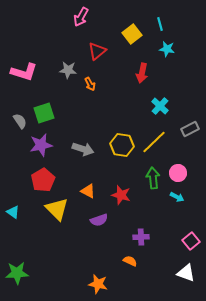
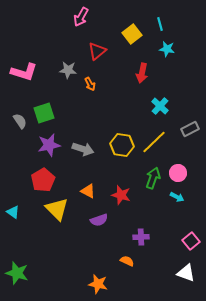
purple star: moved 8 px right
green arrow: rotated 25 degrees clockwise
orange semicircle: moved 3 px left
green star: rotated 20 degrees clockwise
